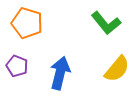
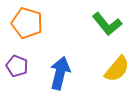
green L-shape: moved 1 px right, 1 px down
